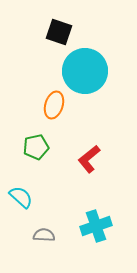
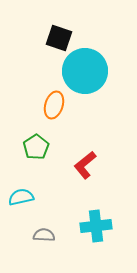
black square: moved 6 px down
green pentagon: rotated 20 degrees counterclockwise
red L-shape: moved 4 px left, 6 px down
cyan semicircle: rotated 55 degrees counterclockwise
cyan cross: rotated 12 degrees clockwise
